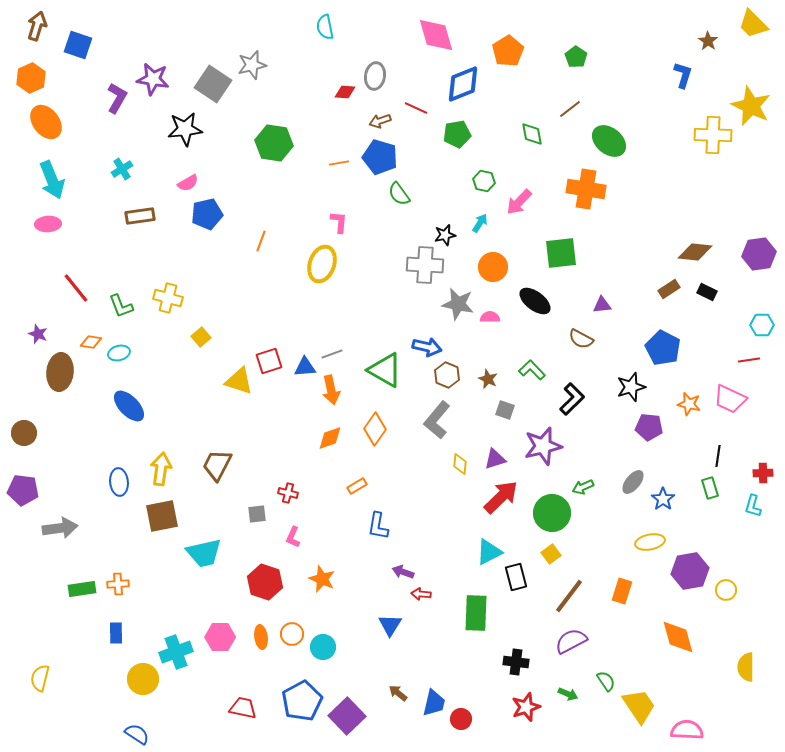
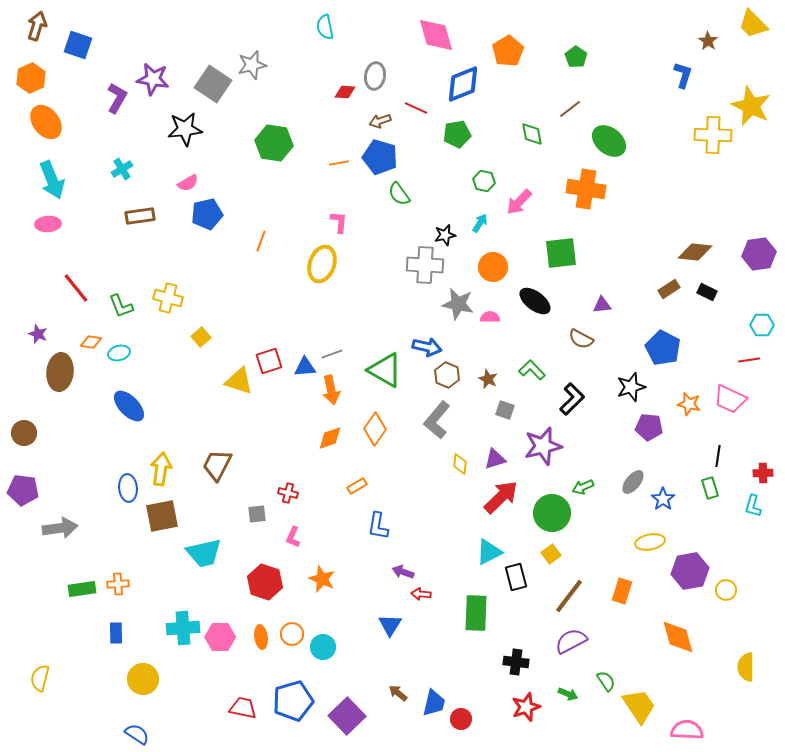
blue ellipse at (119, 482): moved 9 px right, 6 px down
cyan cross at (176, 652): moved 7 px right, 24 px up; rotated 16 degrees clockwise
blue pentagon at (302, 701): moved 9 px left; rotated 12 degrees clockwise
